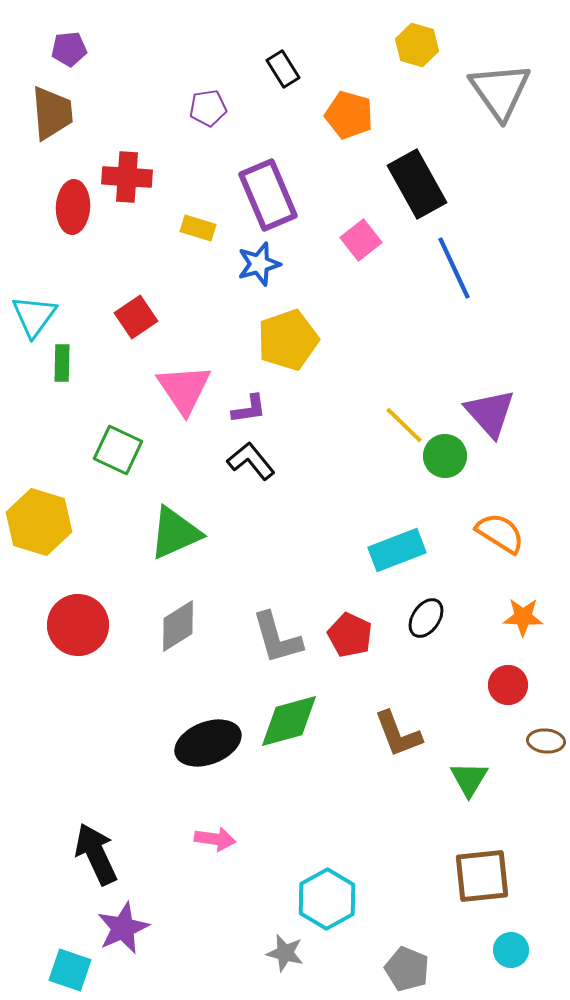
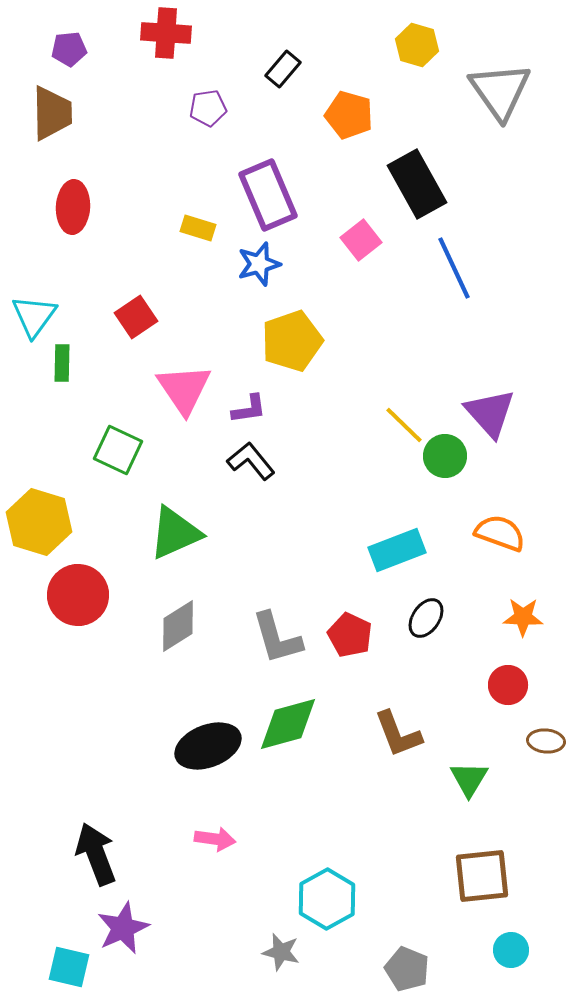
black rectangle at (283, 69): rotated 72 degrees clockwise
brown trapezoid at (52, 113): rotated 4 degrees clockwise
red cross at (127, 177): moved 39 px right, 144 px up
yellow pentagon at (288, 340): moved 4 px right, 1 px down
orange semicircle at (500, 533): rotated 12 degrees counterclockwise
red circle at (78, 625): moved 30 px up
green diamond at (289, 721): moved 1 px left, 3 px down
black ellipse at (208, 743): moved 3 px down
black arrow at (96, 854): rotated 4 degrees clockwise
gray star at (285, 953): moved 4 px left, 1 px up
cyan square at (70, 970): moved 1 px left, 3 px up; rotated 6 degrees counterclockwise
